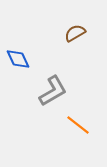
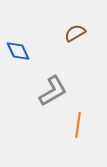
blue diamond: moved 8 px up
orange line: rotated 60 degrees clockwise
